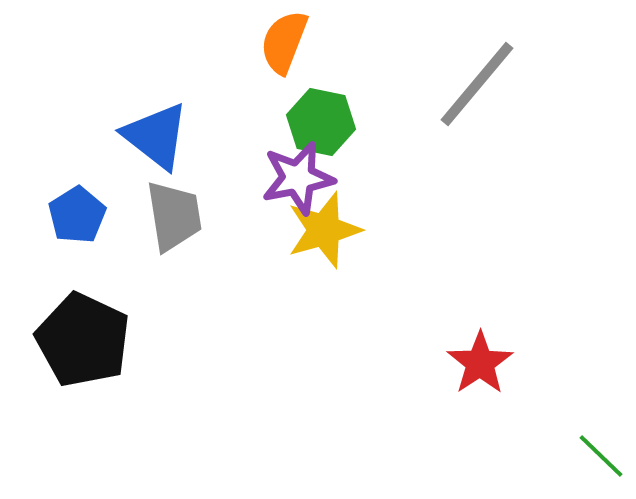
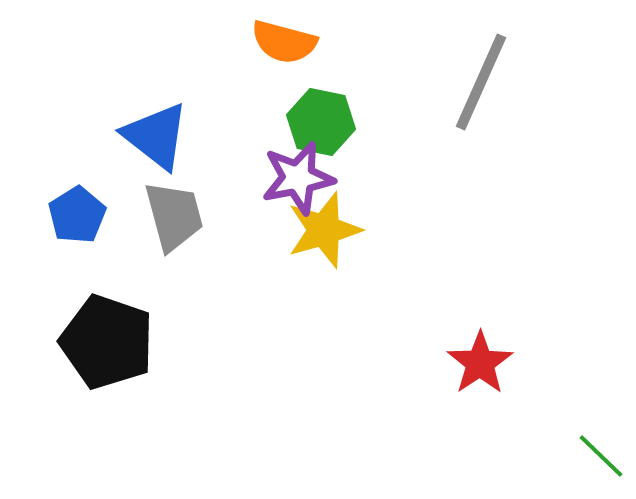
orange semicircle: rotated 96 degrees counterclockwise
gray line: moved 4 px right, 2 px up; rotated 16 degrees counterclockwise
gray trapezoid: rotated 6 degrees counterclockwise
black pentagon: moved 24 px right, 2 px down; rotated 6 degrees counterclockwise
